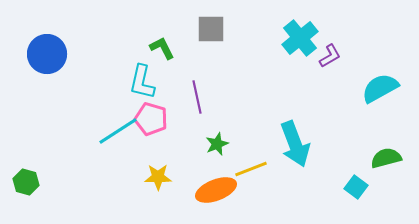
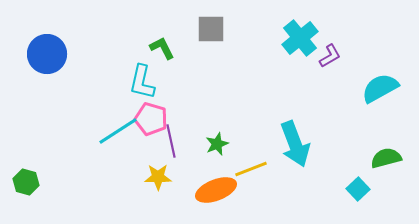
purple line: moved 26 px left, 44 px down
cyan square: moved 2 px right, 2 px down; rotated 10 degrees clockwise
